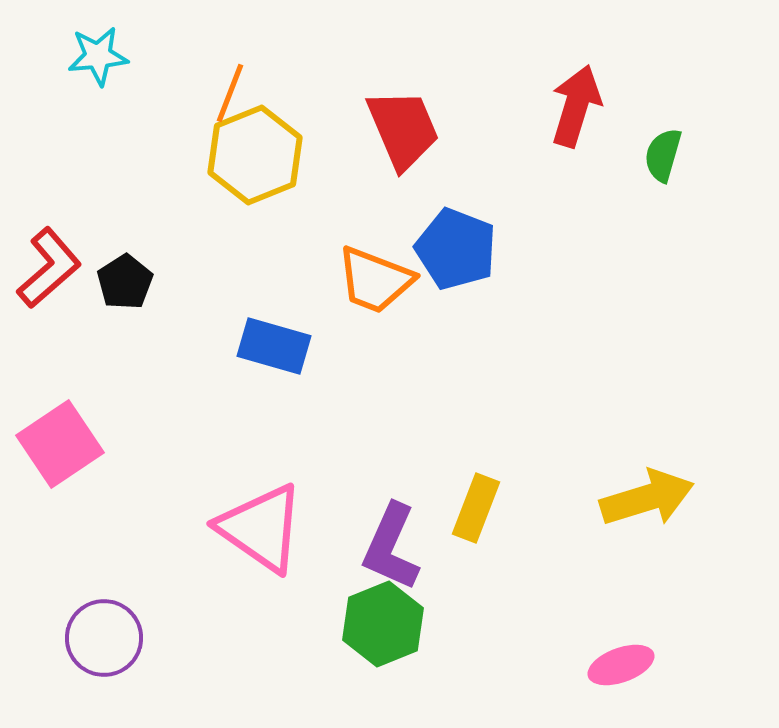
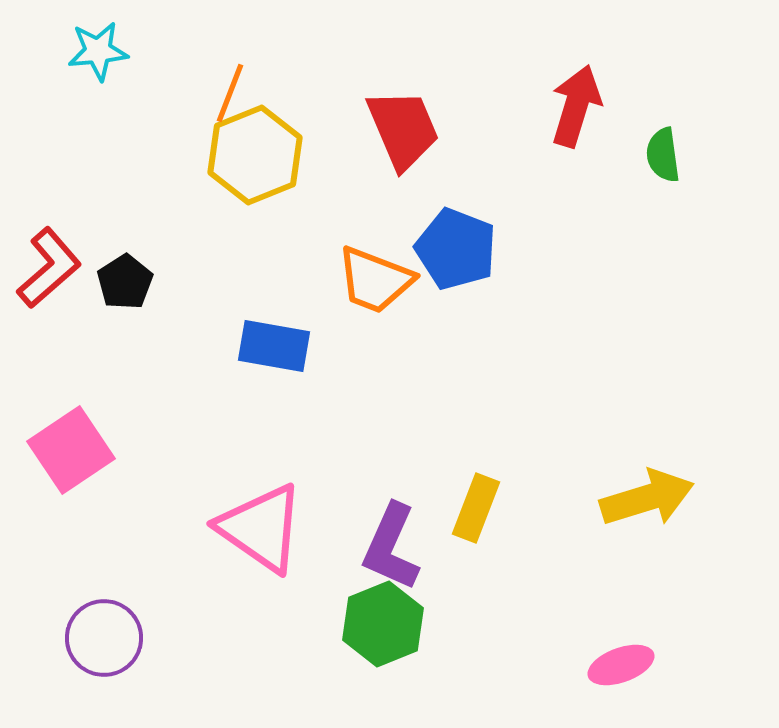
cyan star: moved 5 px up
green semicircle: rotated 24 degrees counterclockwise
blue rectangle: rotated 6 degrees counterclockwise
pink square: moved 11 px right, 6 px down
